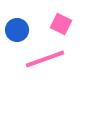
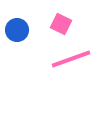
pink line: moved 26 px right
